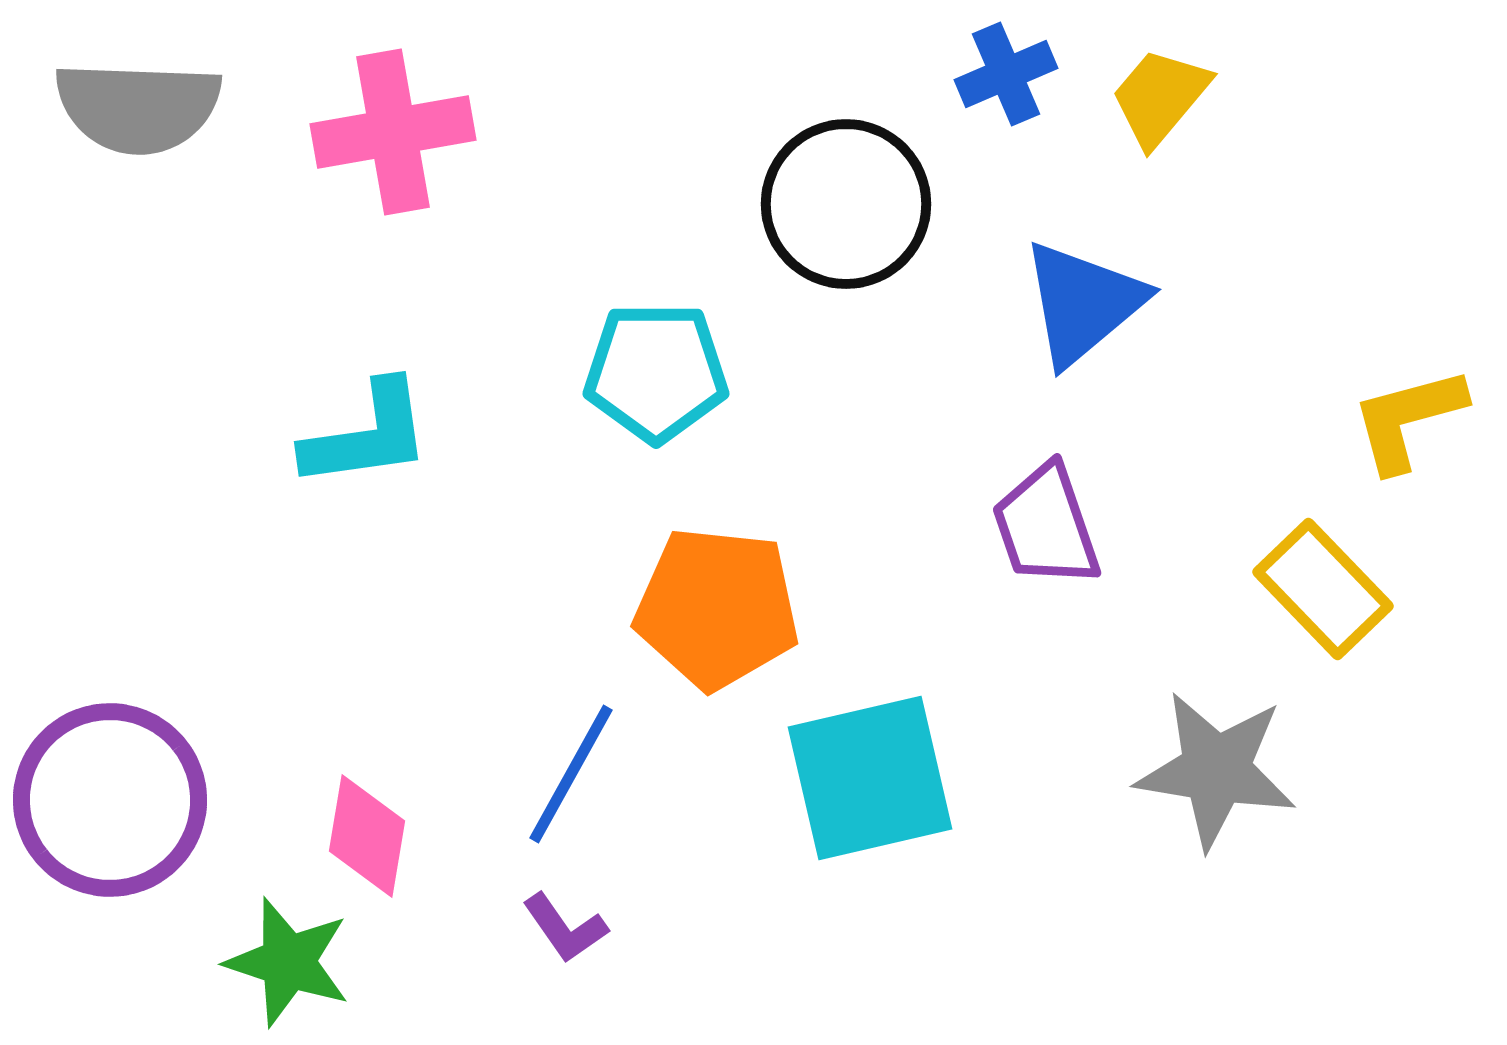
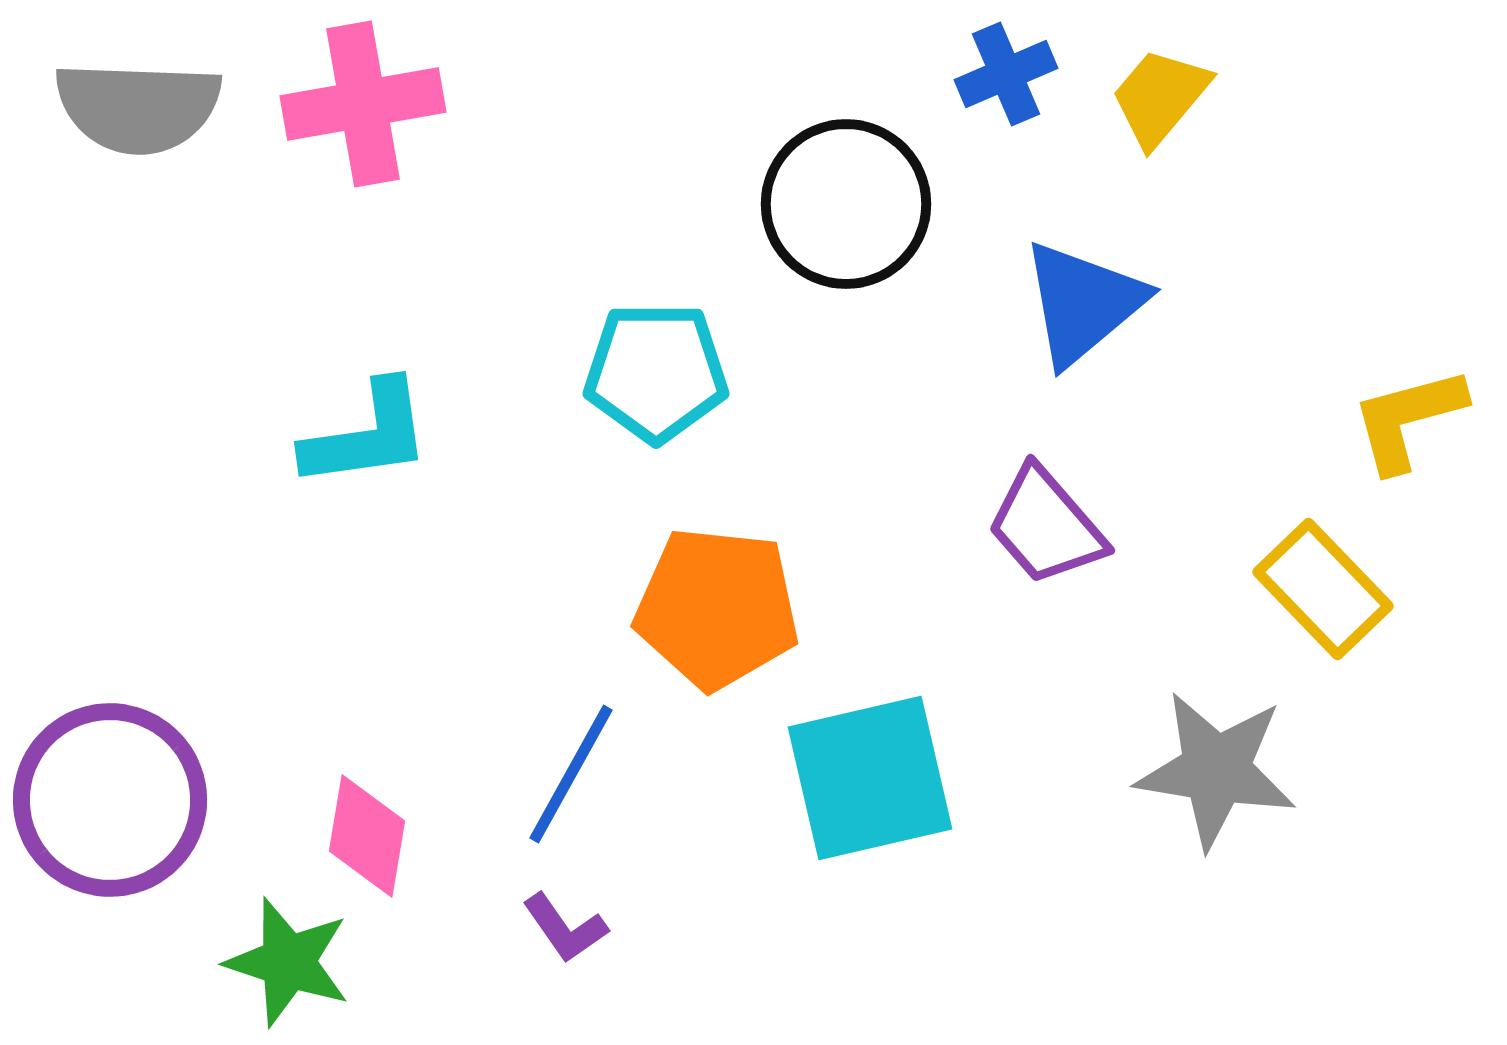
pink cross: moved 30 px left, 28 px up
purple trapezoid: rotated 22 degrees counterclockwise
